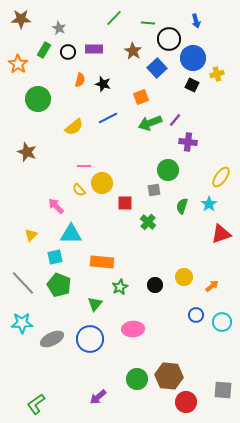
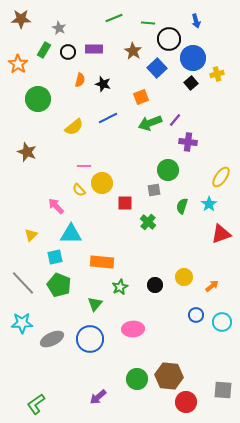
green line at (114, 18): rotated 24 degrees clockwise
black square at (192, 85): moved 1 px left, 2 px up; rotated 24 degrees clockwise
